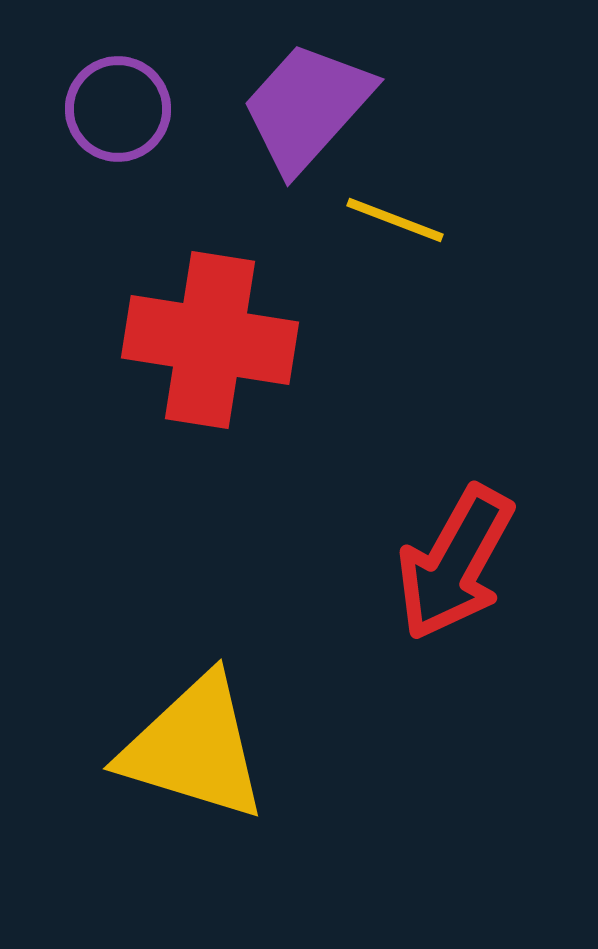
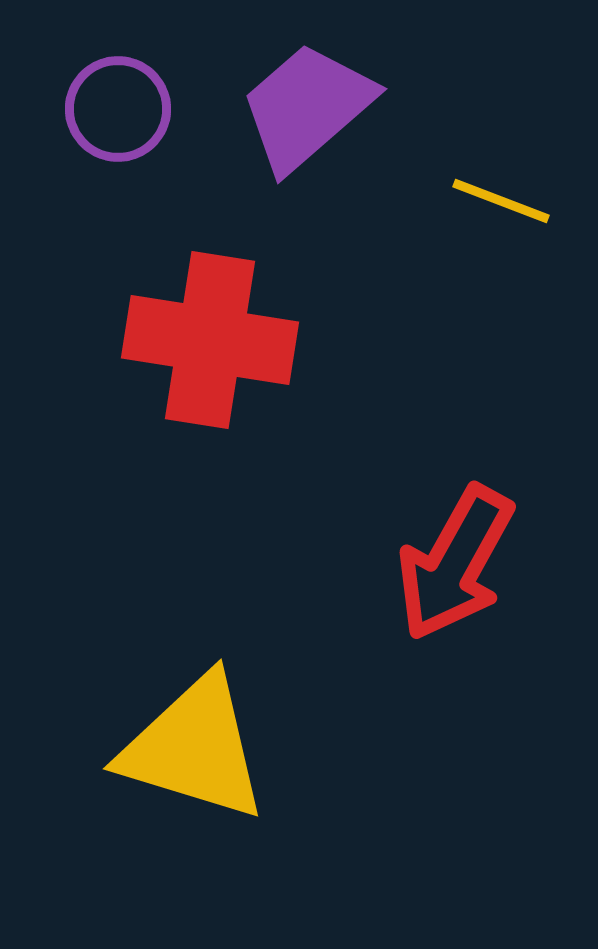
purple trapezoid: rotated 7 degrees clockwise
yellow line: moved 106 px right, 19 px up
